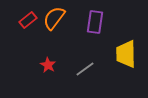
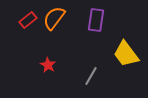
purple rectangle: moved 1 px right, 2 px up
yellow trapezoid: rotated 36 degrees counterclockwise
gray line: moved 6 px right, 7 px down; rotated 24 degrees counterclockwise
